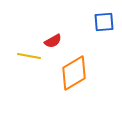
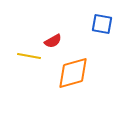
blue square: moved 2 px left, 2 px down; rotated 15 degrees clockwise
orange diamond: moved 1 px left; rotated 15 degrees clockwise
